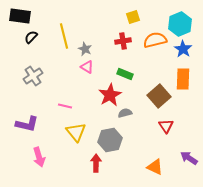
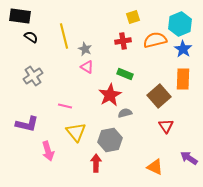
black semicircle: rotated 80 degrees clockwise
pink arrow: moved 9 px right, 6 px up
